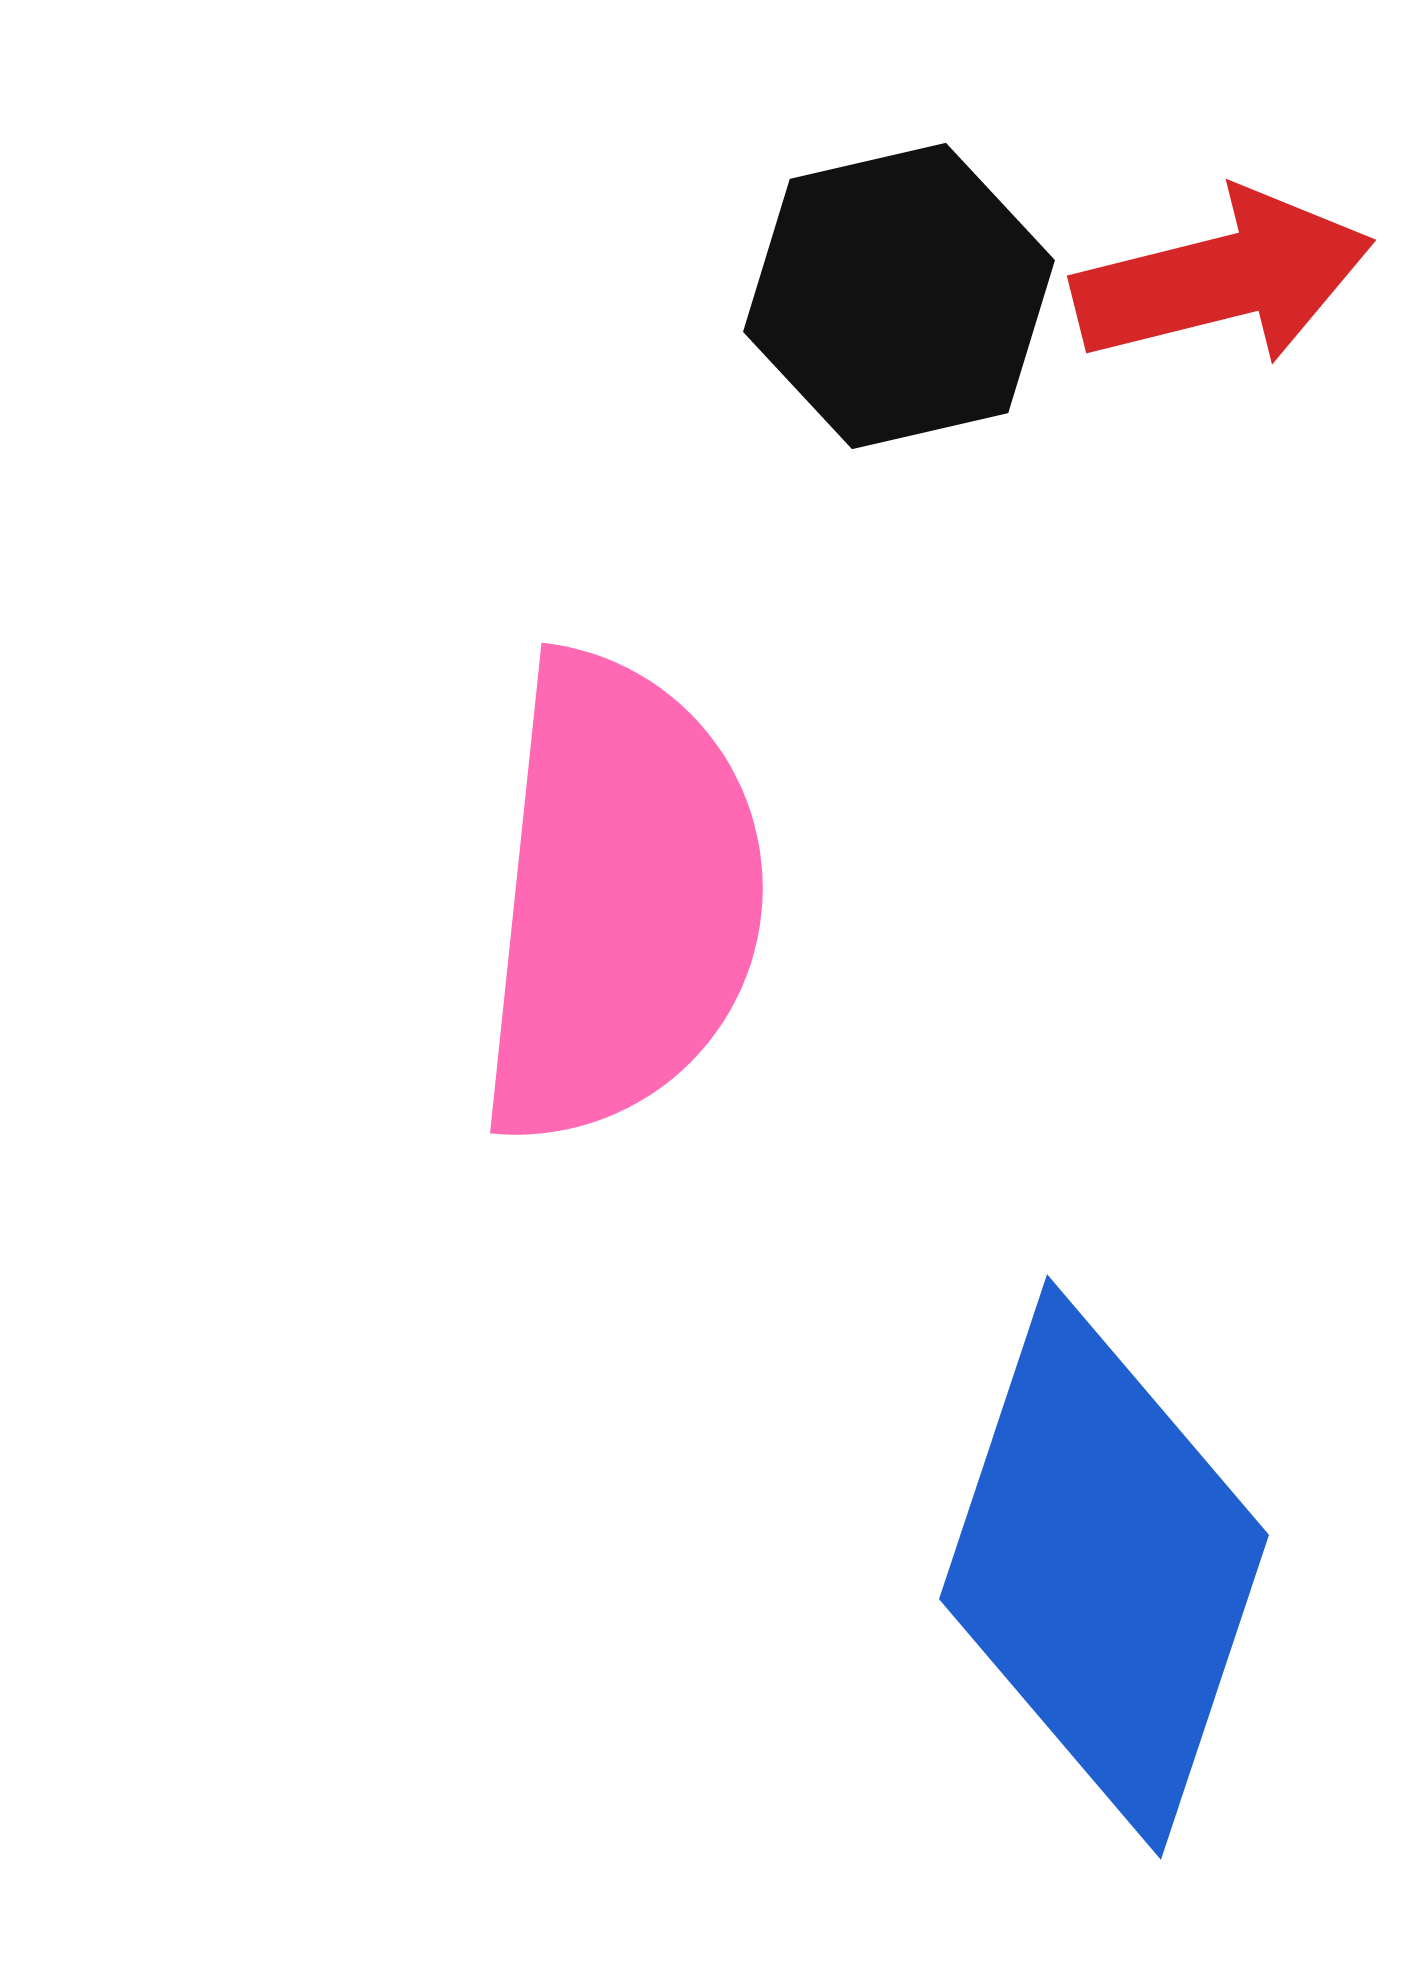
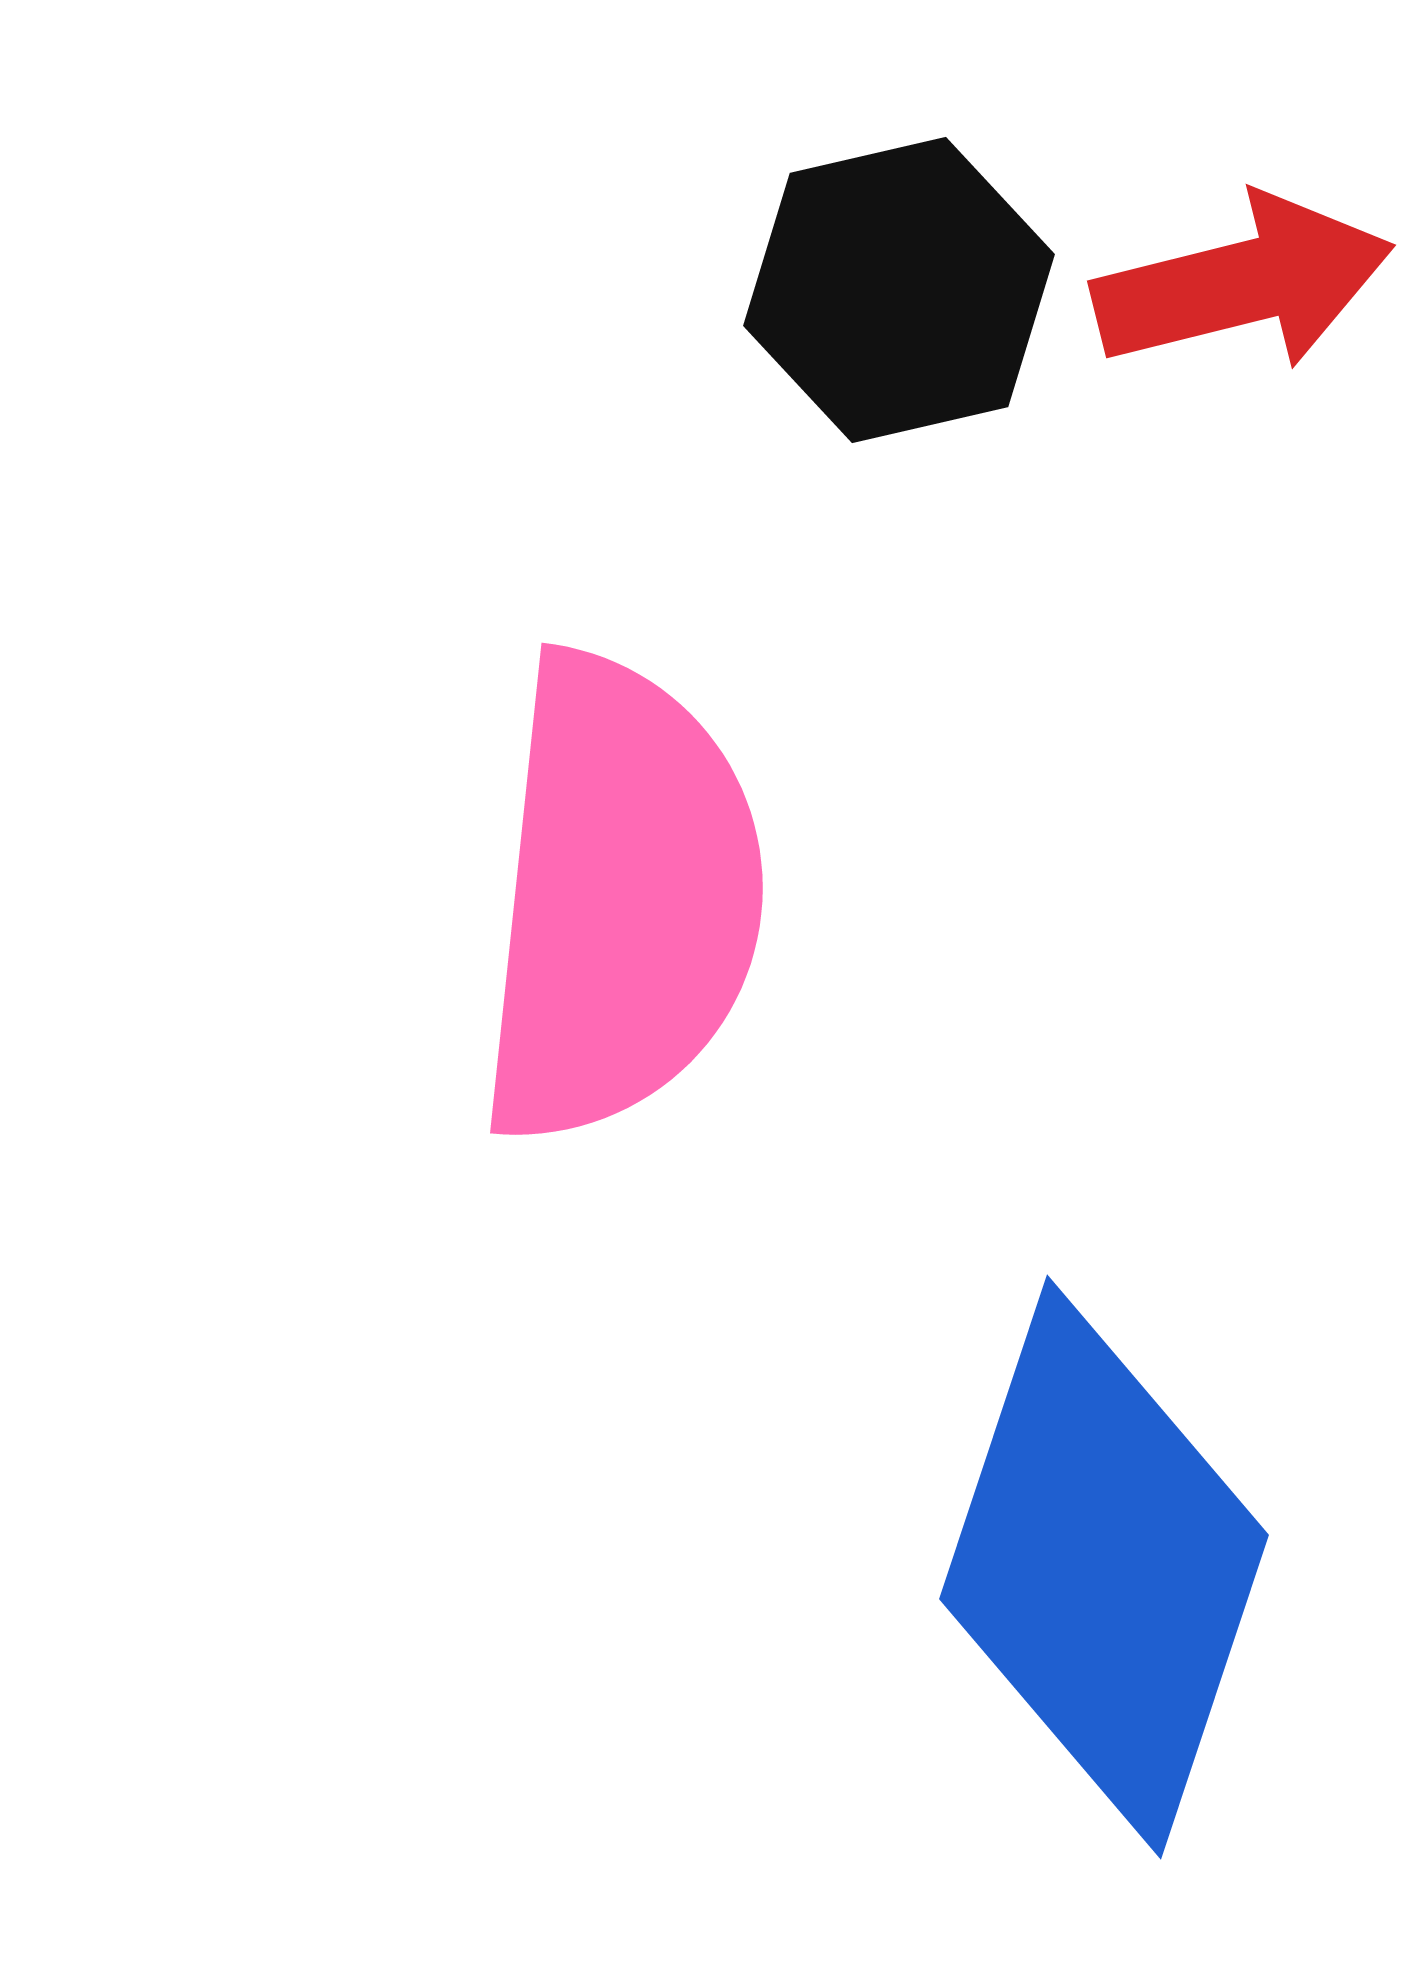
red arrow: moved 20 px right, 5 px down
black hexagon: moved 6 px up
